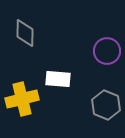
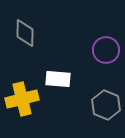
purple circle: moved 1 px left, 1 px up
